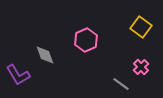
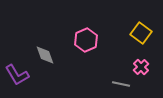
yellow square: moved 6 px down
purple L-shape: moved 1 px left
gray line: rotated 24 degrees counterclockwise
